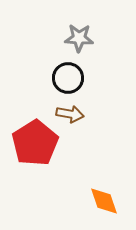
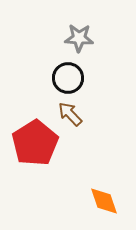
brown arrow: rotated 144 degrees counterclockwise
